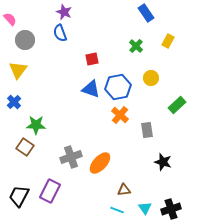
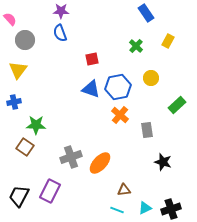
purple star: moved 3 px left, 1 px up; rotated 21 degrees counterclockwise
blue cross: rotated 32 degrees clockwise
cyan triangle: rotated 40 degrees clockwise
